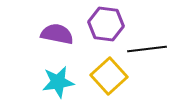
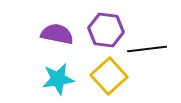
purple hexagon: moved 6 px down
cyan star: moved 3 px up
